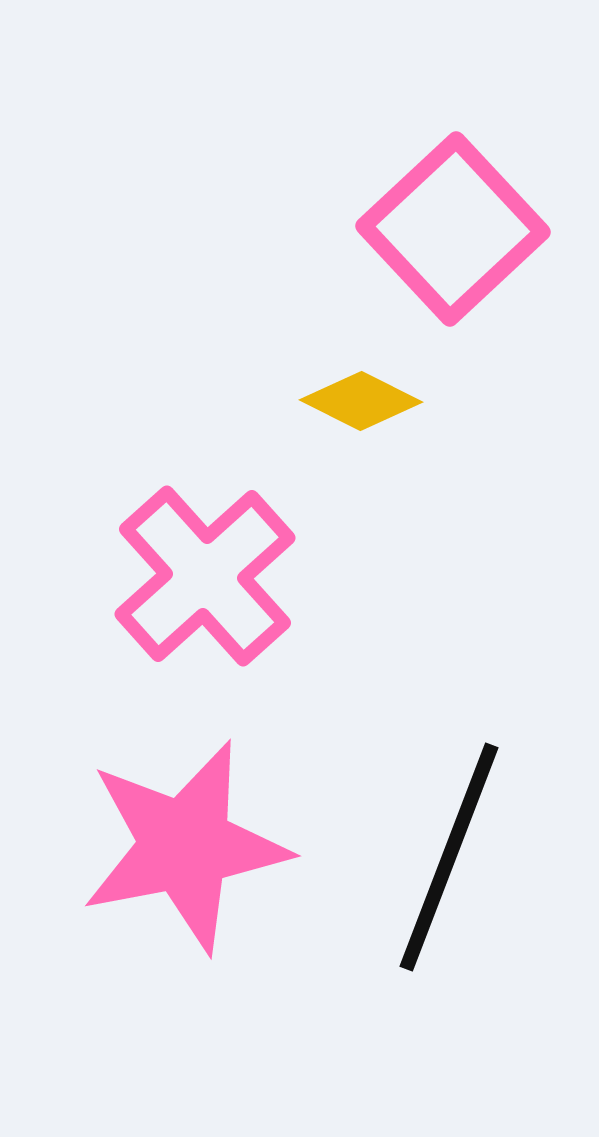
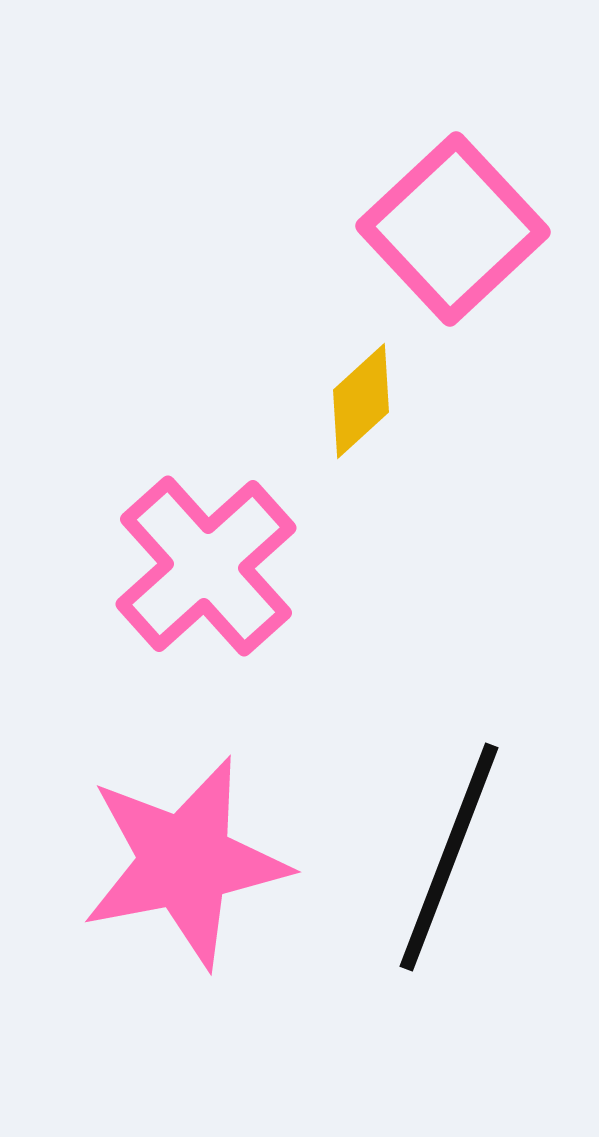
yellow diamond: rotated 69 degrees counterclockwise
pink cross: moved 1 px right, 10 px up
pink star: moved 16 px down
